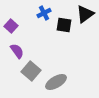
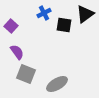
purple semicircle: moved 1 px down
gray square: moved 5 px left, 3 px down; rotated 18 degrees counterclockwise
gray ellipse: moved 1 px right, 2 px down
